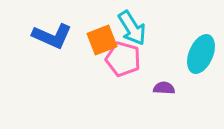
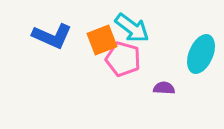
cyan arrow: rotated 21 degrees counterclockwise
